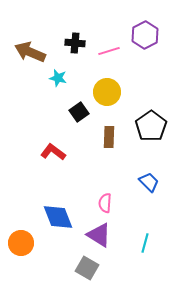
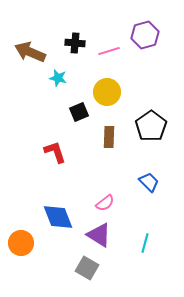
purple hexagon: rotated 12 degrees clockwise
black square: rotated 12 degrees clockwise
red L-shape: moved 2 px right; rotated 35 degrees clockwise
pink semicircle: rotated 132 degrees counterclockwise
